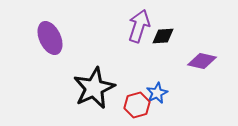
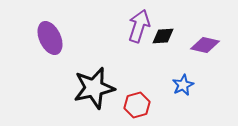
purple diamond: moved 3 px right, 16 px up
black star: rotated 12 degrees clockwise
blue star: moved 26 px right, 8 px up
